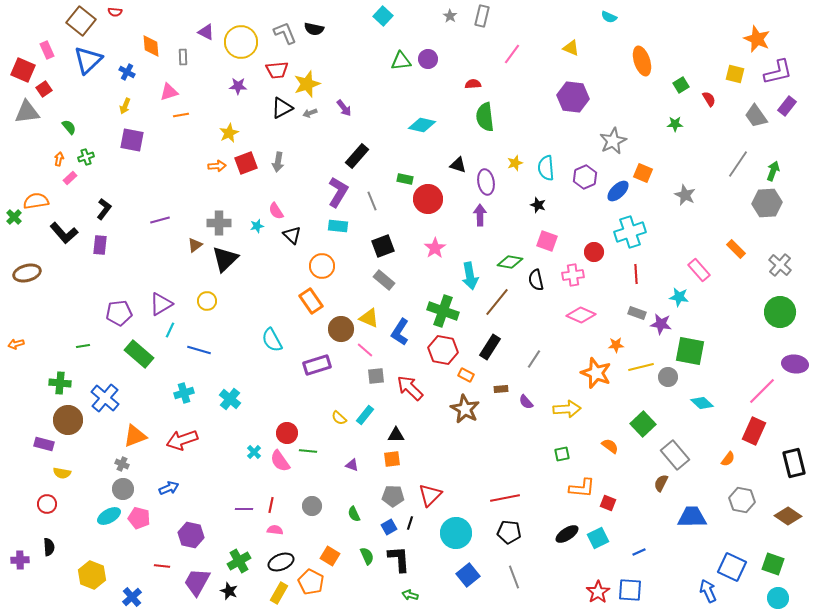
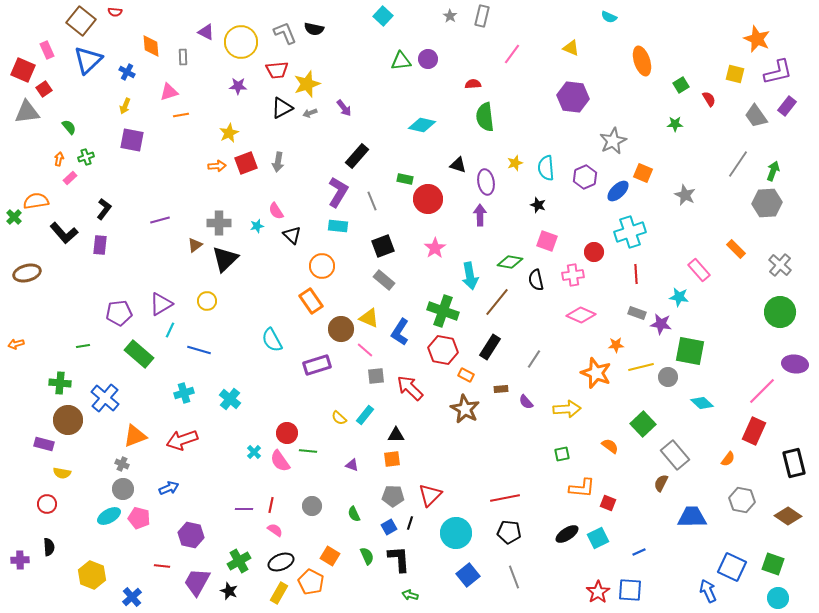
pink semicircle at (275, 530): rotated 28 degrees clockwise
